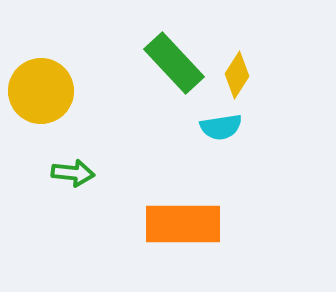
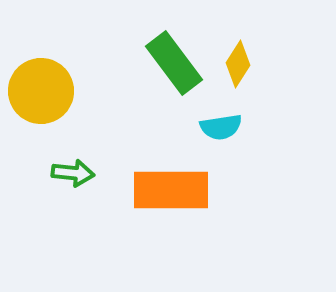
green rectangle: rotated 6 degrees clockwise
yellow diamond: moved 1 px right, 11 px up
orange rectangle: moved 12 px left, 34 px up
